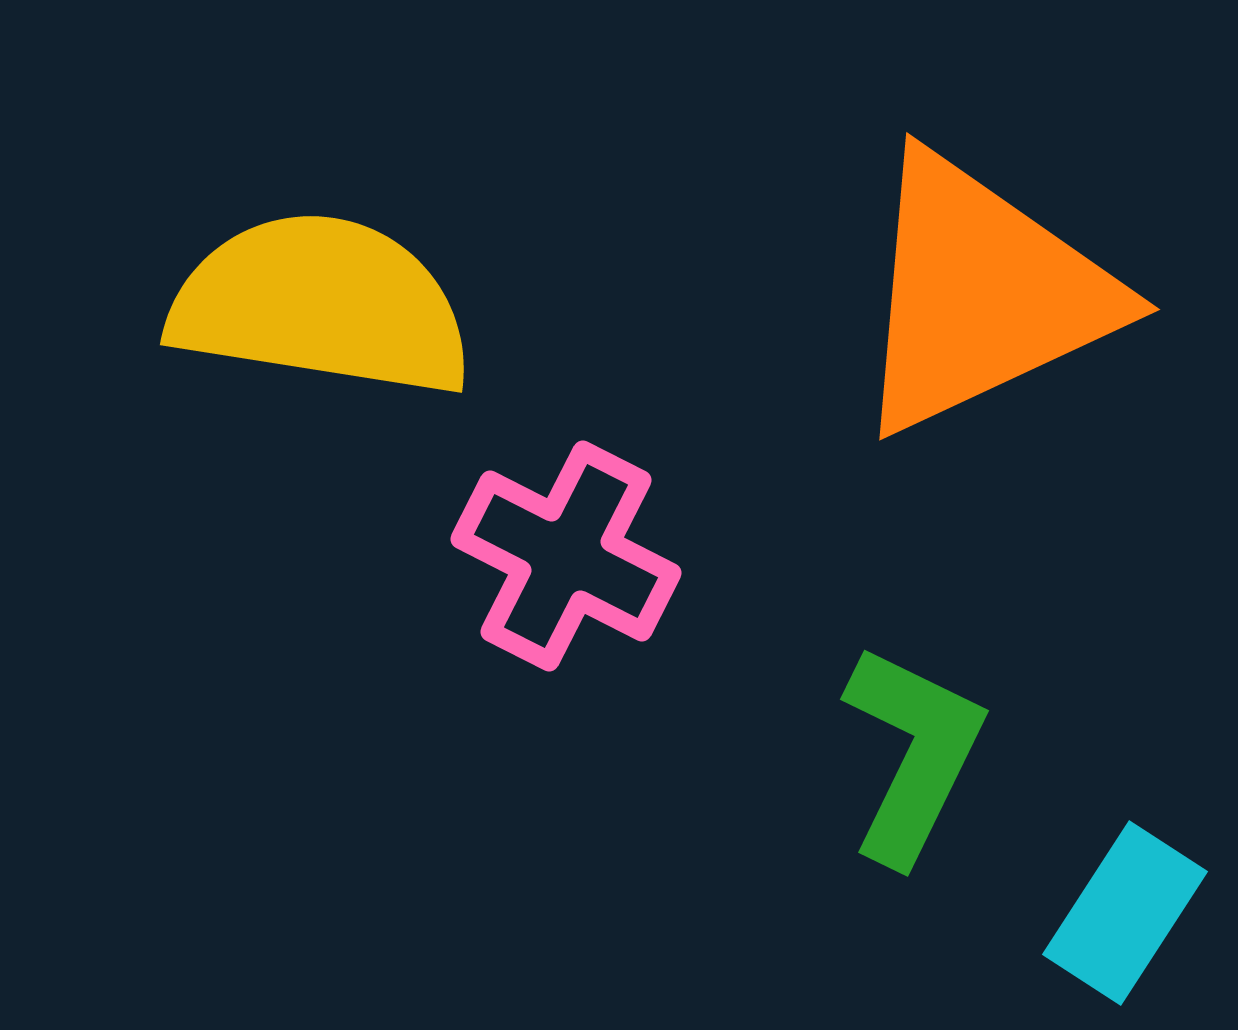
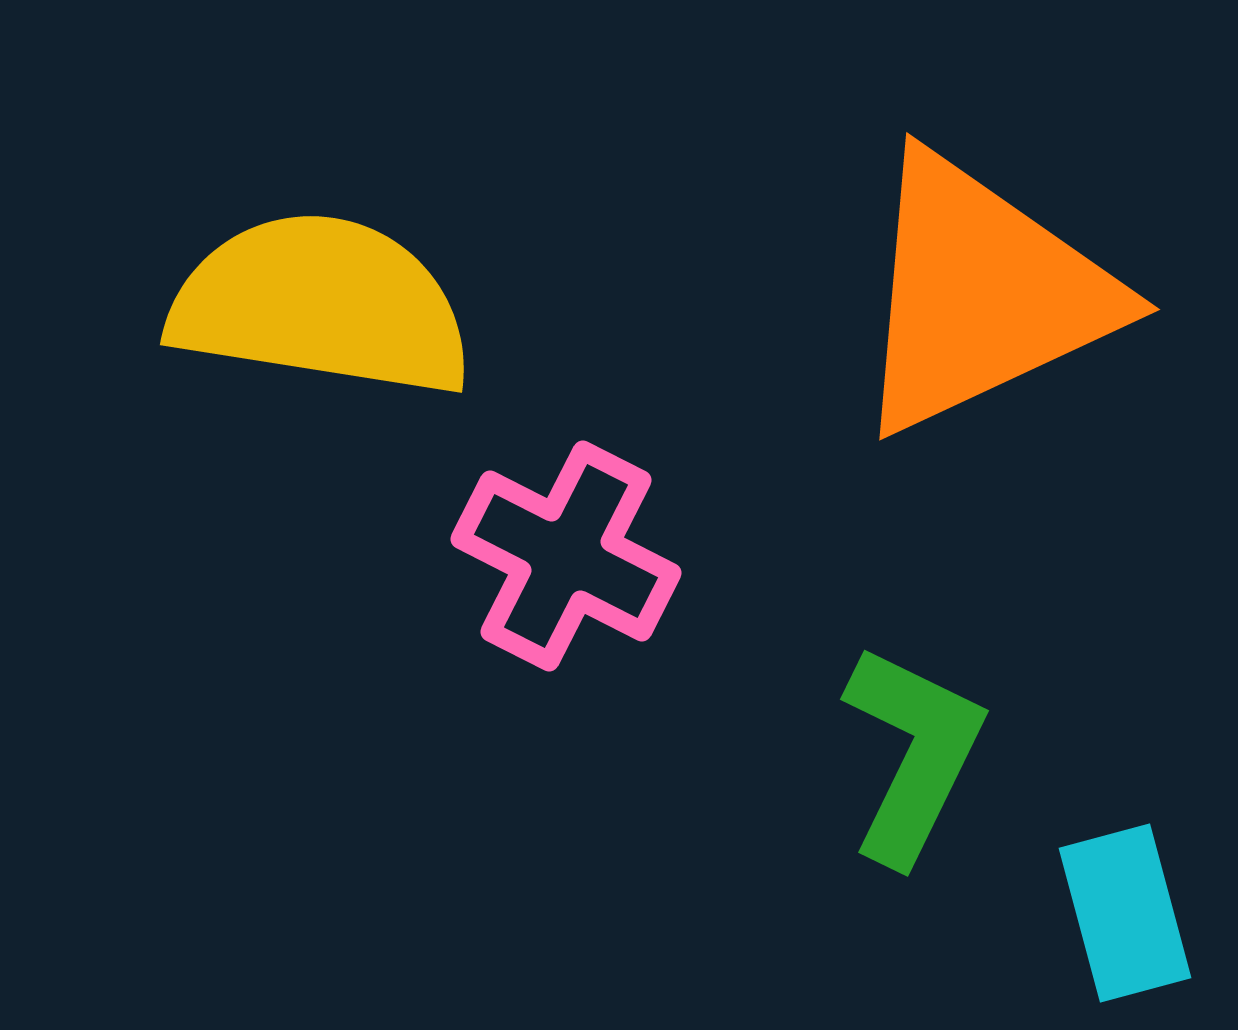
cyan rectangle: rotated 48 degrees counterclockwise
